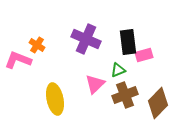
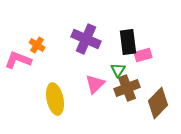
pink rectangle: moved 1 px left
green triangle: rotated 35 degrees counterclockwise
brown cross: moved 2 px right, 7 px up
